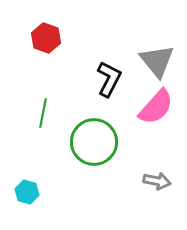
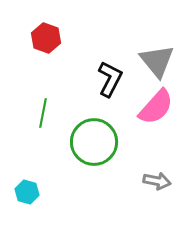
black L-shape: moved 1 px right
